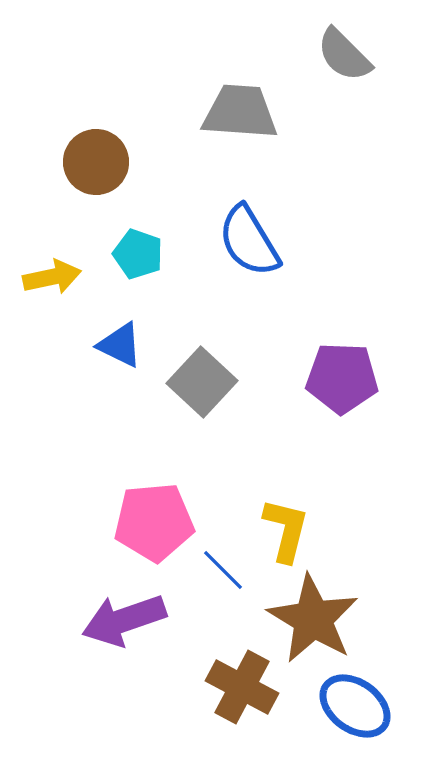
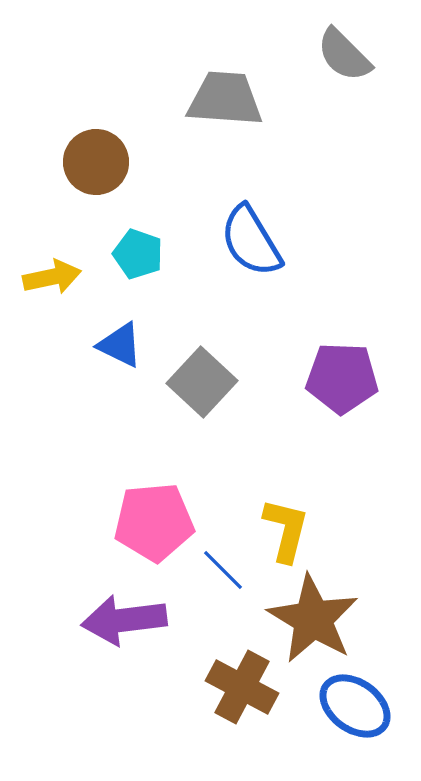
gray trapezoid: moved 15 px left, 13 px up
blue semicircle: moved 2 px right
purple arrow: rotated 12 degrees clockwise
